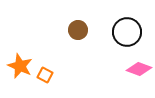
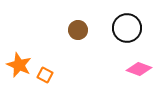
black circle: moved 4 px up
orange star: moved 1 px left, 1 px up
